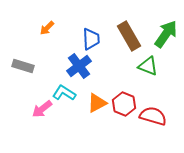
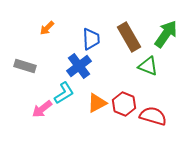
brown rectangle: moved 1 px down
gray rectangle: moved 2 px right
cyan L-shape: rotated 115 degrees clockwise
